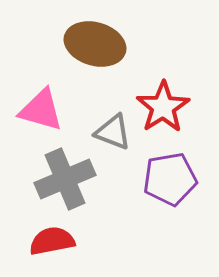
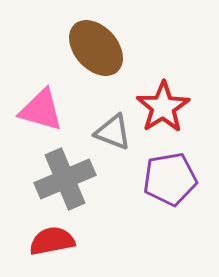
brown ellipse: moved 1 px right, 4 px down; rotated 32 degrees clockwise
